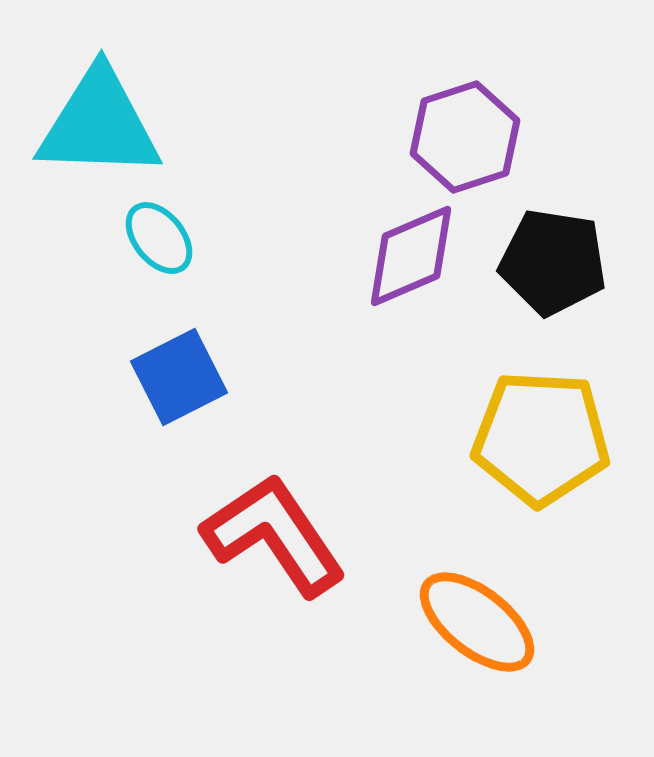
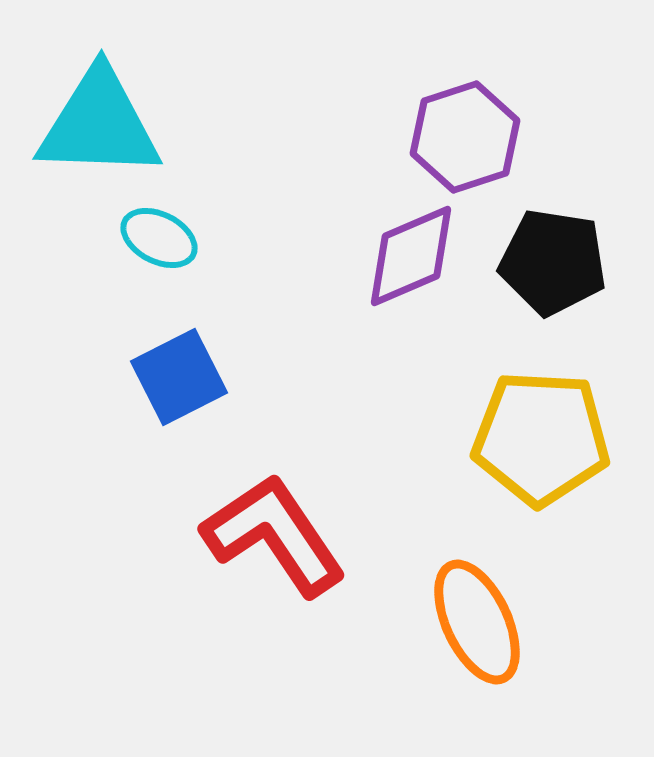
cyan ellipse: rotated 24 degrees counterclockwise
orange ellipse: rotated 27 degrees clockwise
